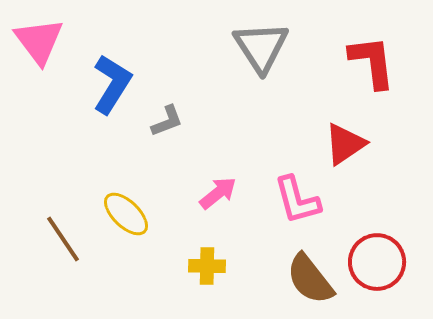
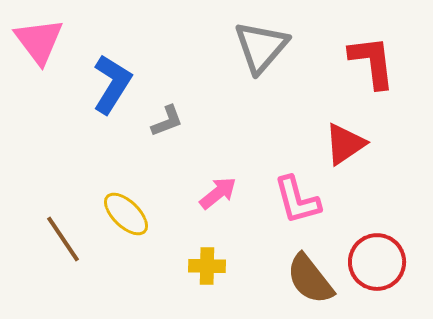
gray triangle: rotated 14 degrees clockwise
